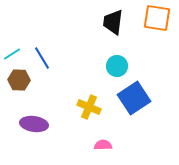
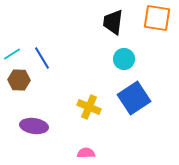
cyan circle: moved 7 px right, 7 px up
purple ellipse: moved 2 px down
pink semicircle: moved 17 px left, 8 px down
